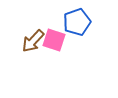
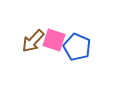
blue pentagon: moved 25 px down; rotated 28 degrees counterclockwise
